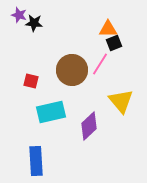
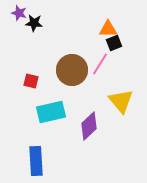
purple star: moved 2 px up
